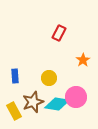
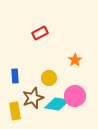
red rectangle: moved 19 px left; rotated 35 degrees clockwise
orange star: moved 8 px left
pink circle: moved 1 px left, 1 px up
brown star: moved 4 px up
yellow rectangle: moved 1 px right; rotated 18 degrees clockwise
